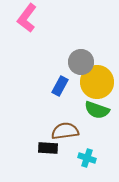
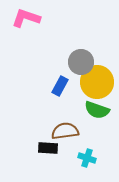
pink L-shape: moved 1 px left; rotated 72 degrees clockwise
